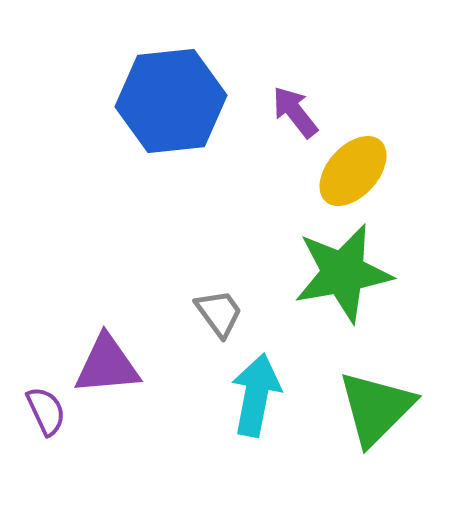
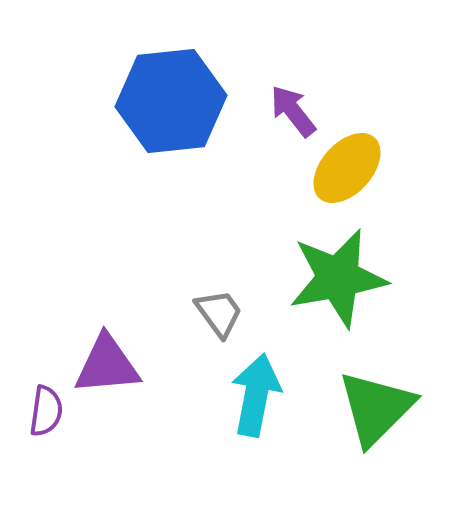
purple arrow: moved 2 px left, 1 px up
yellow ellipse: moved 6 px left, 3 px up
green star: moved 5 px left, 5 px down
purple semicircle: rotated 33 degrees clockwise
